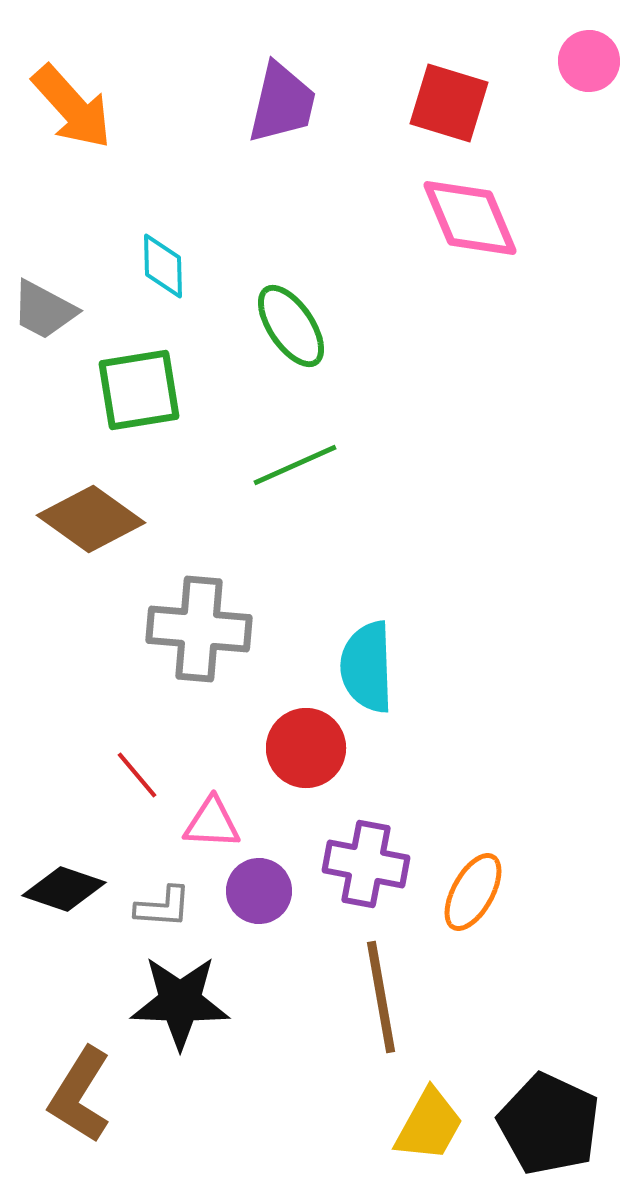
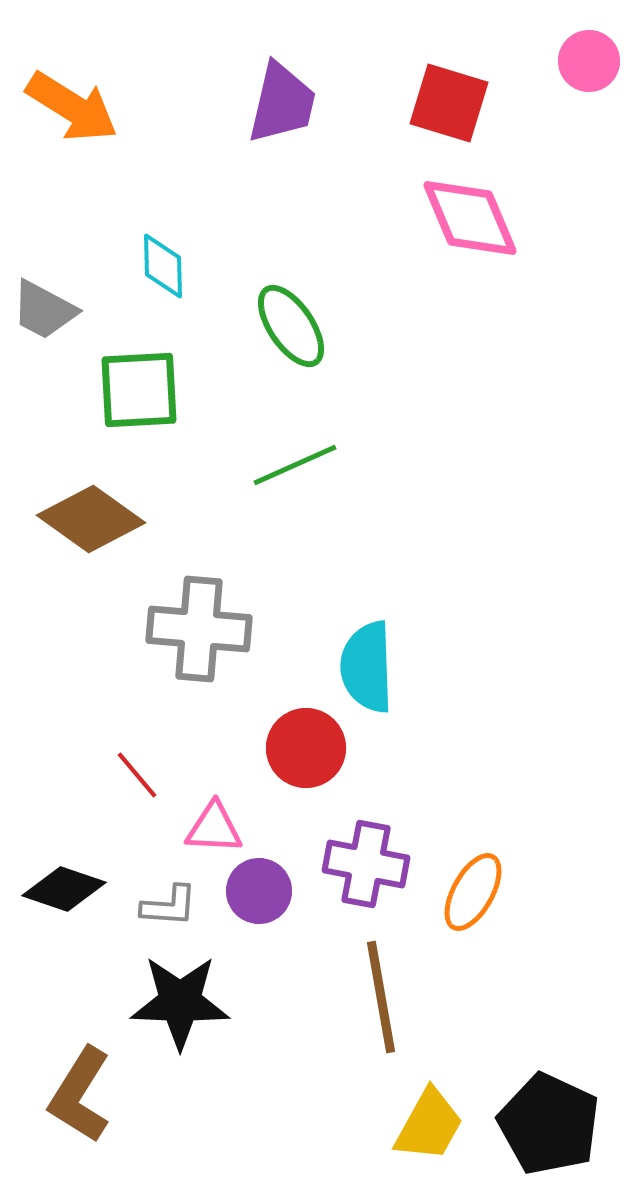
orange arrow: rotated 16 degrees counterclockwise
green square: rotated 6 degrees clockwise
pink triangle: moved 2 px right, 5 px down
gray L-shape: moved 6 px right, 1 px up
